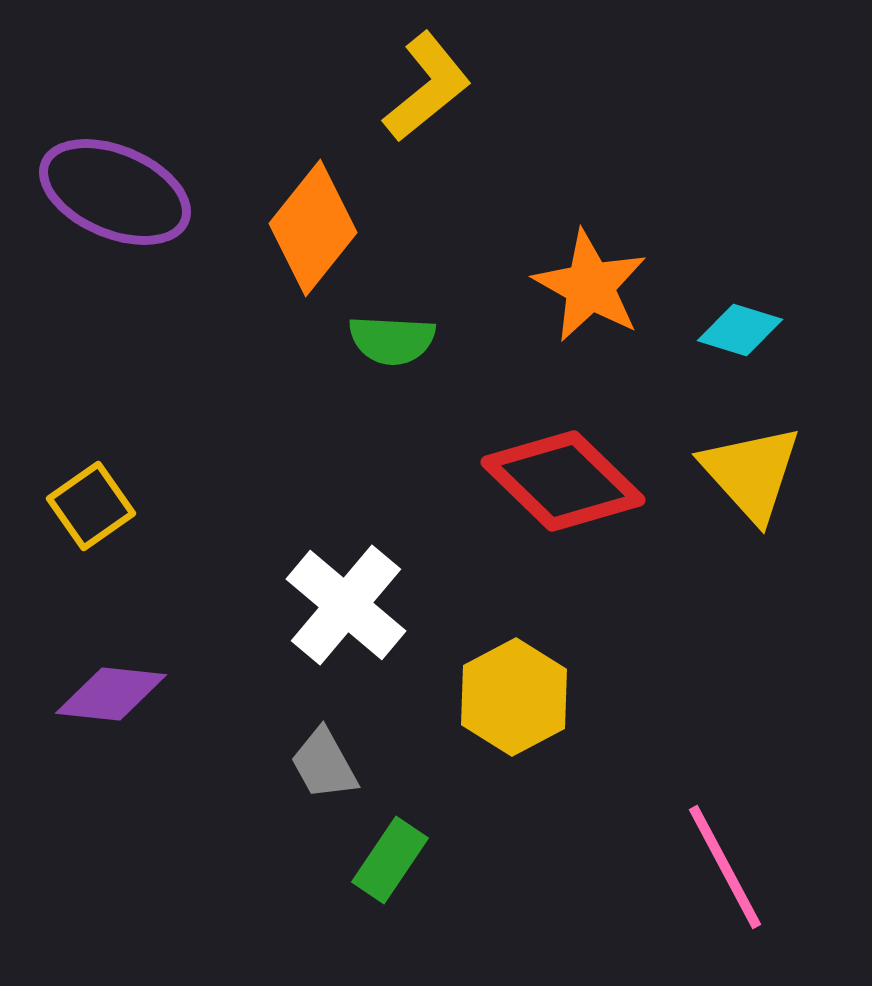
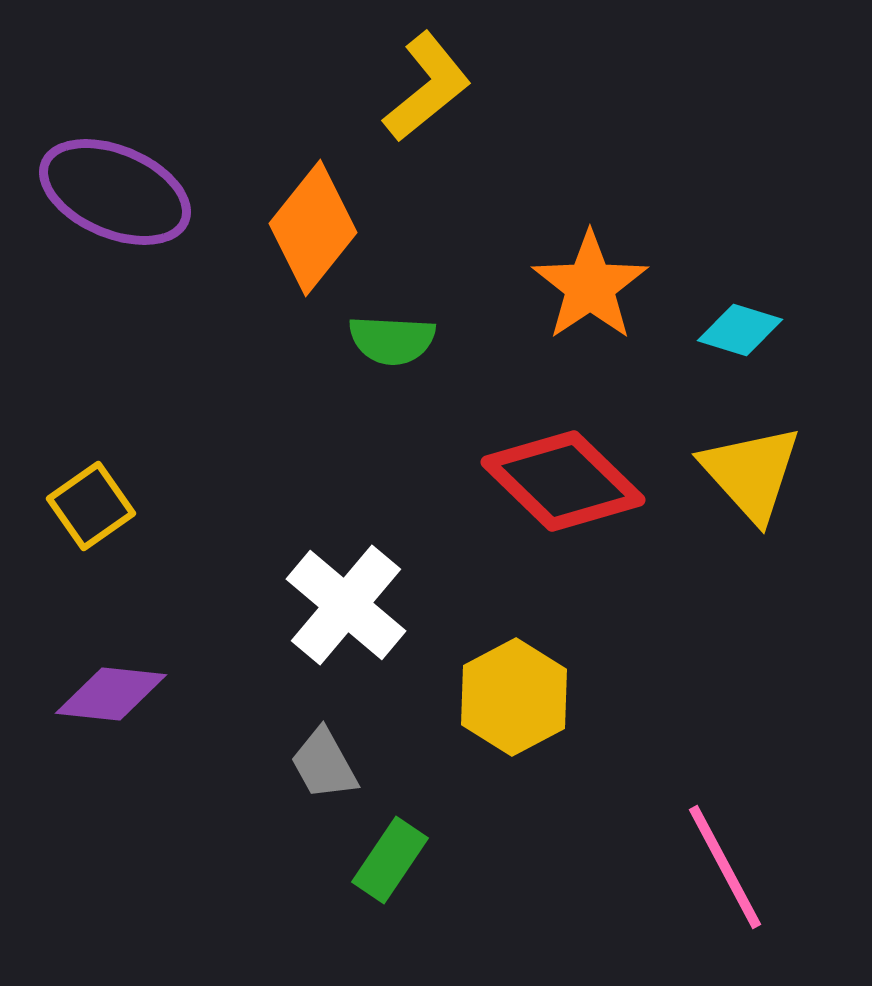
orange star: rotated 9 degrees clockwise
